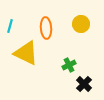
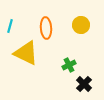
yellow circle: moved 1 px down
